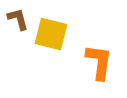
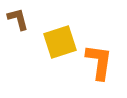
yellow square: moved 9 px right, 8 px down; rotated 32 degrees counterclockwise
